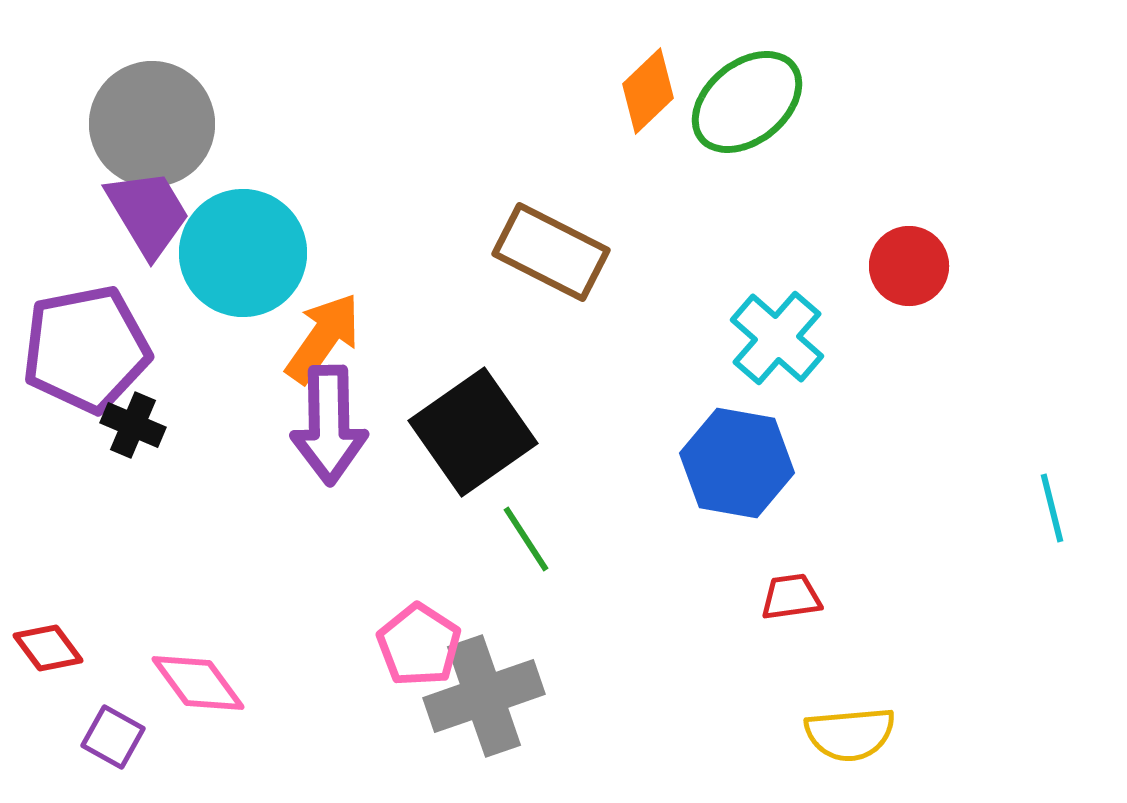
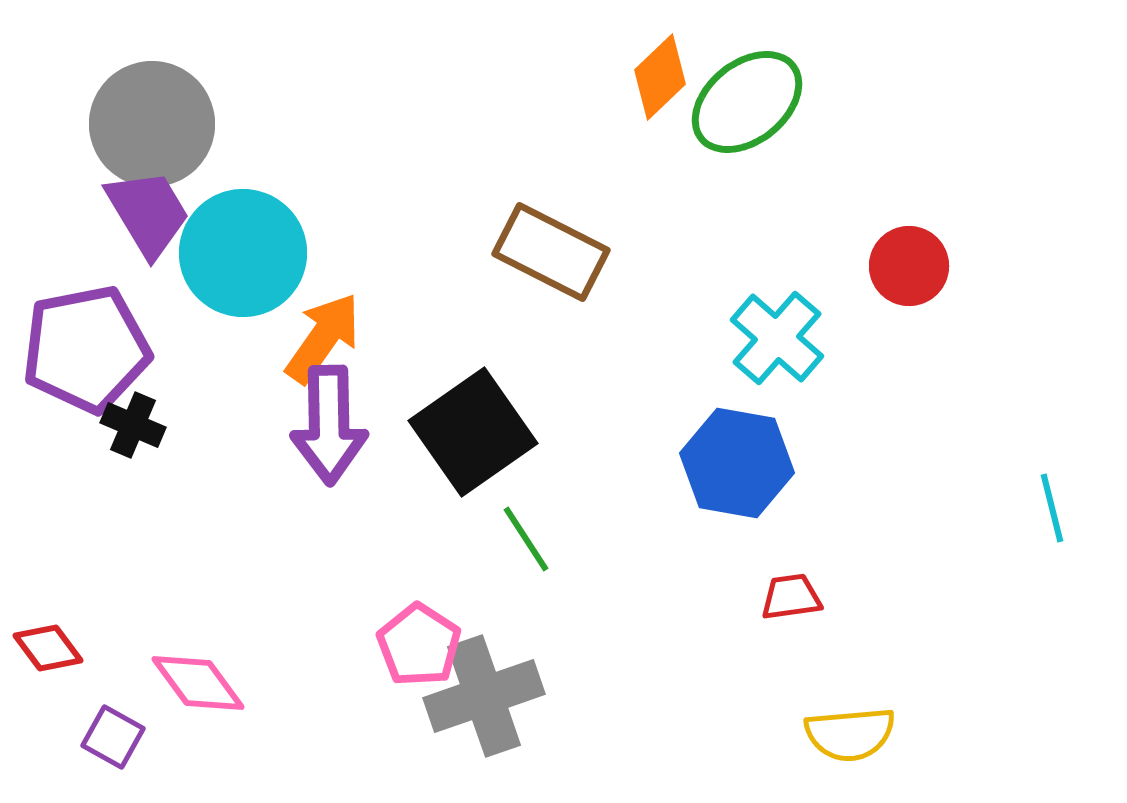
orange diamond: moved 12 px right, 14 px up
